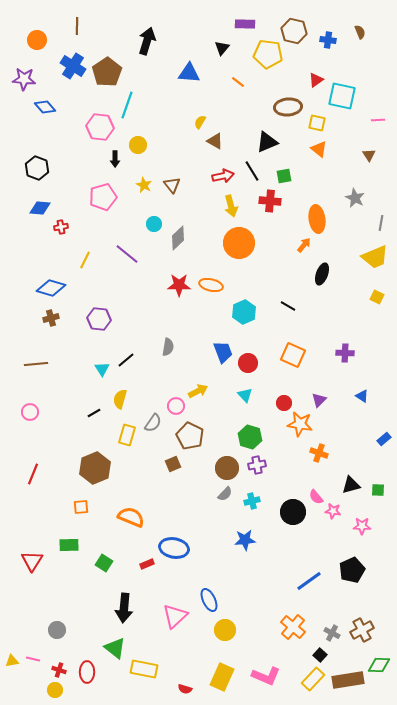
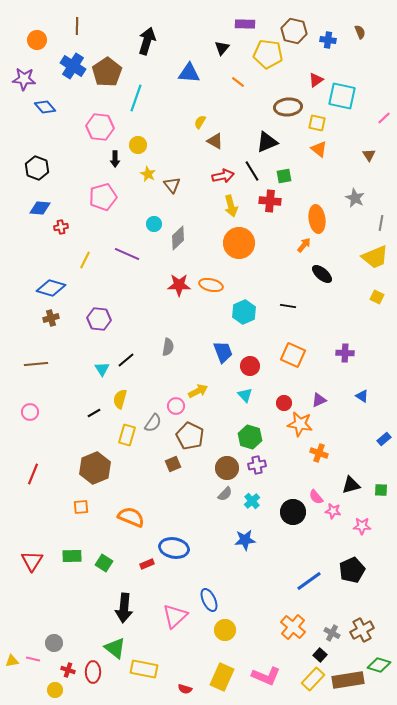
cyan line at (127, 105): moved 9 px right, 7 px up
pink line at (378, 120): moved 6 px right, 2 px up; rotated 40 degrees counterclockwise
yellow star at (144, 185): moved 4 px right, 11 px up
purple line at (127, 254): rotated 15 degrees counterclockwise
black ellipse at (322, 274): rotated 70 degrees counterclockwise
black line at (288, 306): rotated 21 degrees counterclockwise
red circle at (248, 363): moved 2 px right, 3 px down
purple triangle at (319, 400): rotated 21 degrees clockwise
green square at (378, 490): moved 3 px right
cyan cross at (252, 501): rotated 28 degrees counterclockwise
green rectangle at (69, 545): moved 3 px right, 11 px down
gray circle at (57, 630): moved 3 px left, 13 px down
green diamond at (379, 665): rotated 15 degrees clockwise
red cross at (59, 670): moved 9 px right
red ellipse at (87, 672): moved 6 px right
